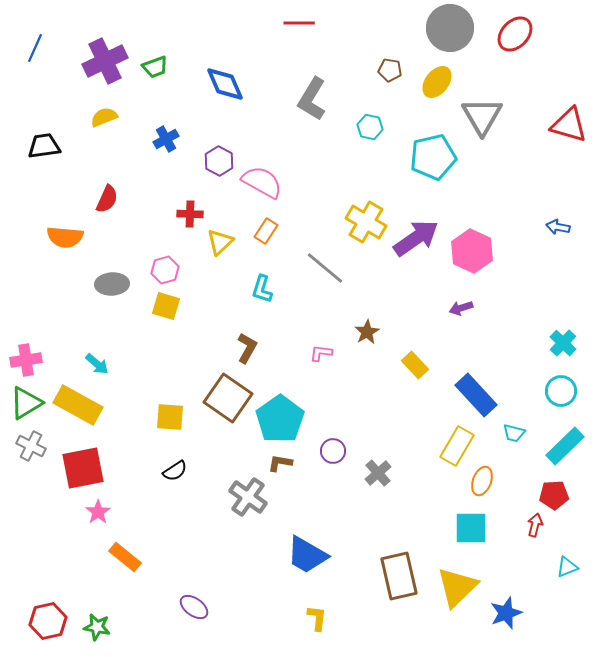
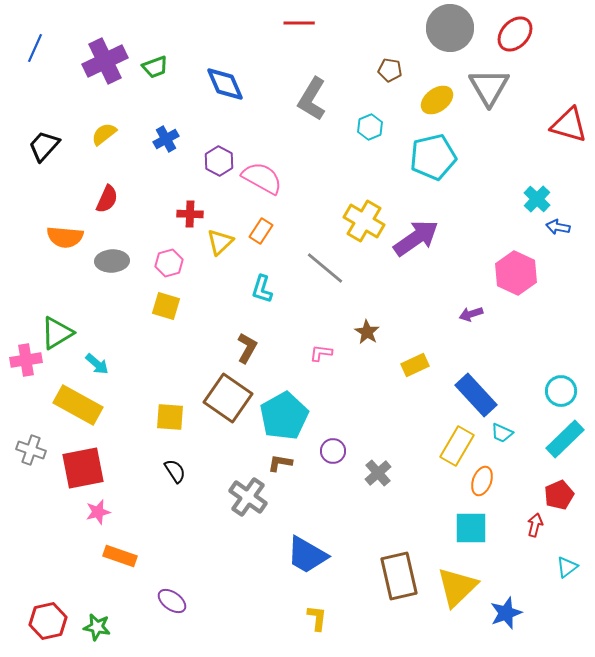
yellow ellipse at (437, 82): moved 18 px down; rotated 16 degrees clockwise
gray triangle at (482, 116): moved 7 px right, 29 px up
yellow semicircle at (104, 117): moved 17 px down; rotated 16 degrees counterclockwise
cyan hexagon at (370, 127): rotated 25 degrees clockwise
black trapezoid at (44, 146): rotated 40 degrees counterclockwise
pink semicircle at (262, 182): moved 4 px up
yellow cross at (366, 222): moved 2 px left, 1 px up
orange rectangle at (266, 231): moved 5 px left
pink hexagon at (472, 251): moved 44 px right, 22 px down
pink hexagon at (165, 270): moved 4 px right, 7 px up
gray ellipse at (112, 284): moved 23 px up
purple arrow at (461, 308): moved 10 px right, 6 px down
brown star at (367, 332): rotated 10 degrees counterclockwise
cyan cross at (563, 343): moved 26 px left, 144 px up
yellow rectangle at (415, 365): rotated 72 degrees counterclockwise
green triangle at (26, 403): moved 31 px right, 70 px up
cyan pentagon at (280, 419): moved 4 px right, 3 px up; rotated 6 degrees clockwise
cyan trapezoid at (514, 433): moved 12 px left; rotated 10 degrees clockwise
gray cross at (31, 446): moved 4 px down; rotated 8 degrees counterclockwise
cyan rectangle at (565, 446): moved 7 px up
black semicircle at (175, 471): rotated 90 degrees counterclockwise
red pentagon at (554, 495): moved 5 px right; rotated 20 degrees counterclockwise
pink star at (98, 512): rotated 20 degrees clockwise
orange rectangle at (125, 557): moved 5 px left, 1 px up; rotated 20 degrees counterclockwise
cyan triangle at (567, 567): rotated 15 degrees counterclockwise
purple ellipse at (194, 607): moved 22 px left, 6 px up
